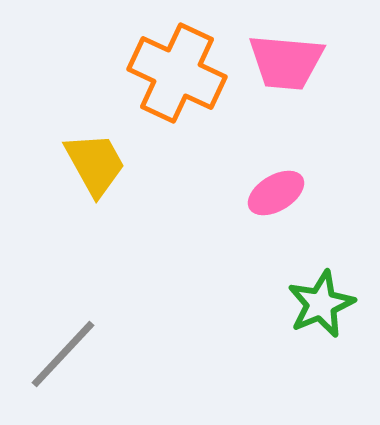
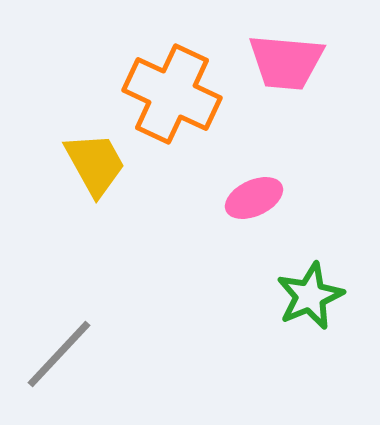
orange cross: moved 5 px left, 21 px down
pink ellipse: moved 22 px left, 5 px down; rotated 6 degrees clockwise
green star: moved 11 px left, 8 px up
gray line: moved 4 px left
